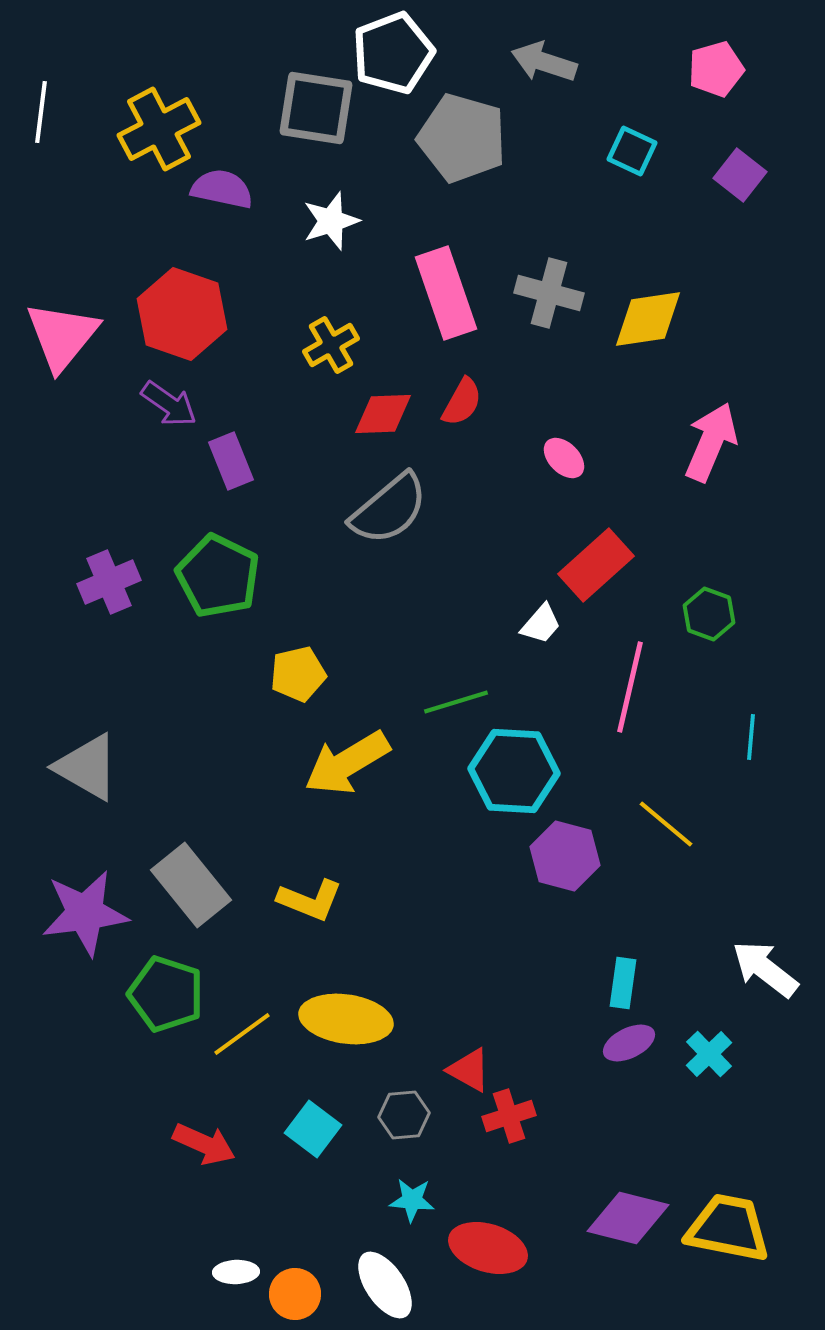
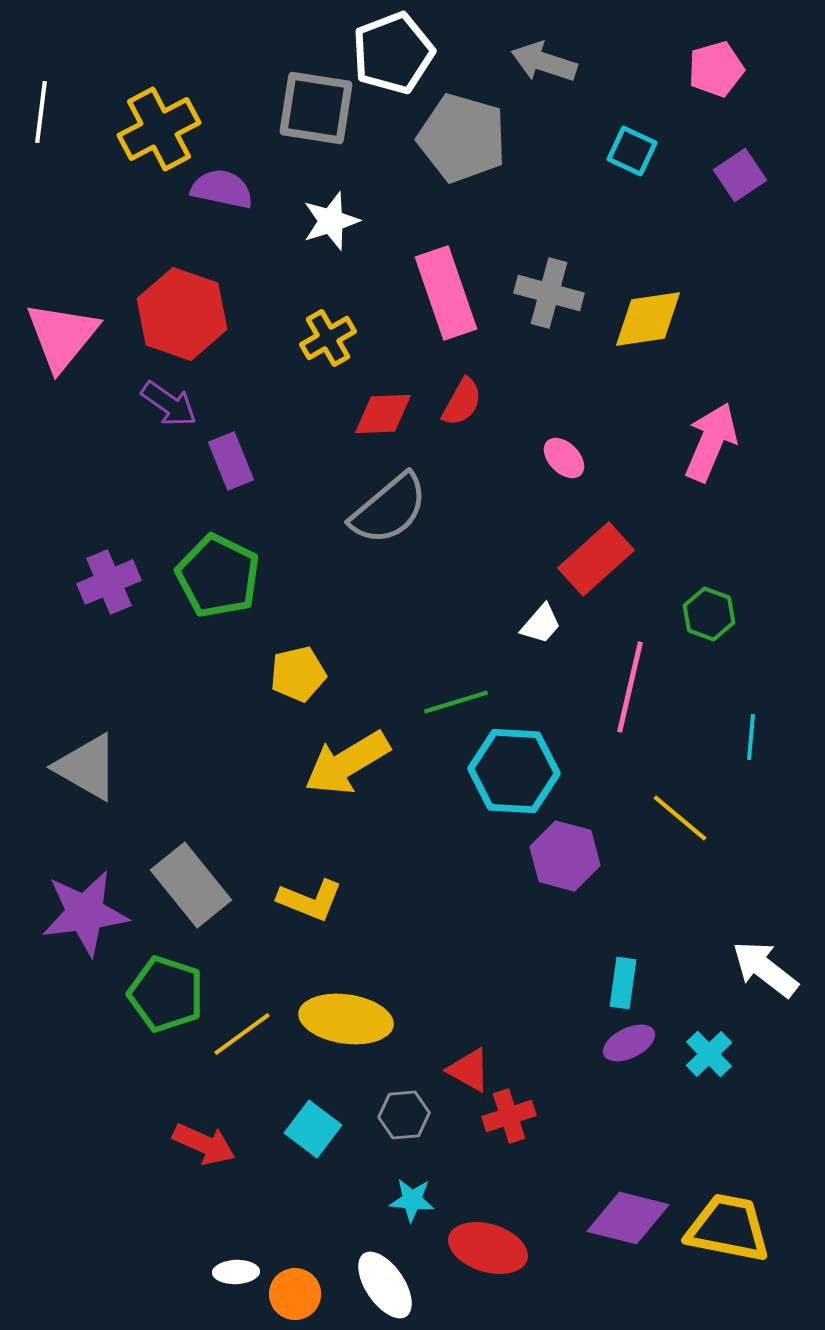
purple square at (740, 175): rotated 18 degrees clockwise
yellow cross at (331, 345): moved 3 px left, 7 px up
red rectangle at (596, 565): moved 6 px up
yellow line at (666, 824): moved 14 px right, 6 px up
